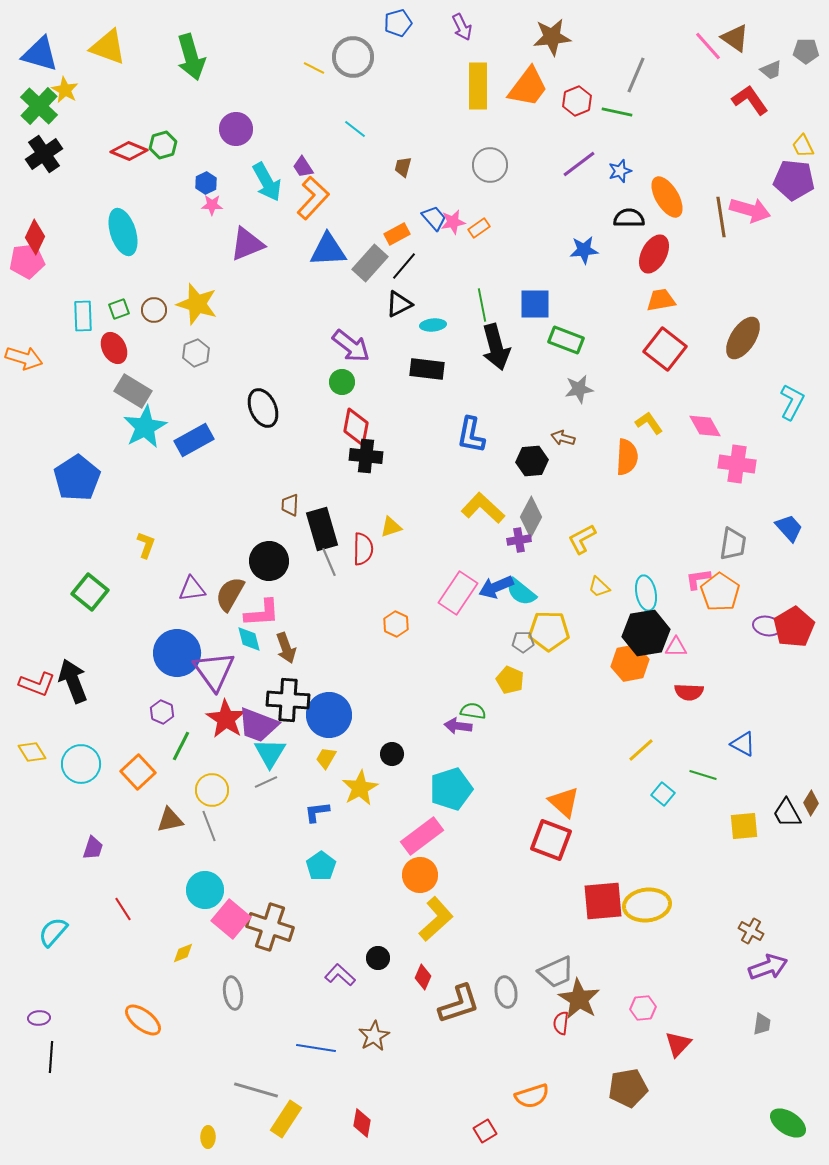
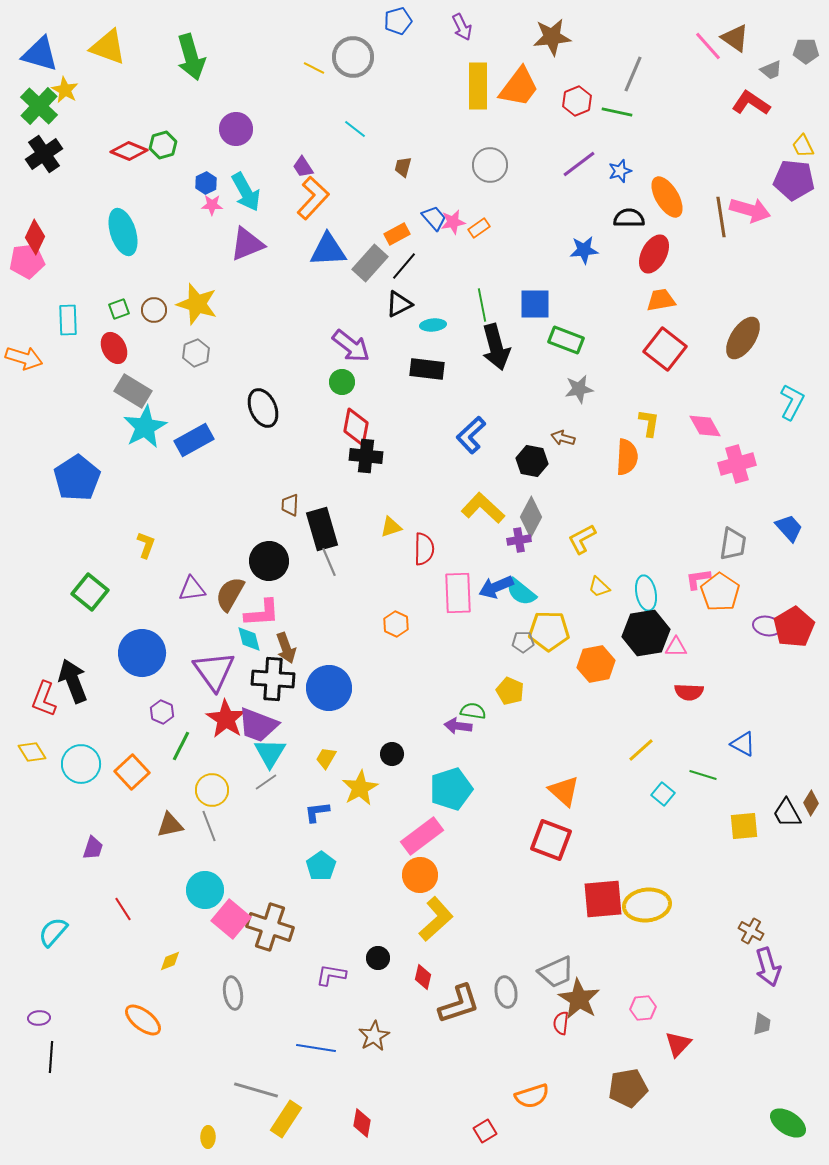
blue pentagon at (398, 23): moved 2 px up
gray line at (636, 75): moved 3 px left, 1 px up
orange trapezoid at (528, 87): moved 9 px left
red L-shape at (750, 100): moved 1 px right, 3 px down; rotated 21 degrees counterclockwise
cyan arrow at (267, 182): moved 21 px left, 10 px down
cyan rectangle at (83, 316): moved 15 px left, 4 px down
yellow L-shape at (649, 423): rotated 44 degrees clockwise
blue L-shape at (471, 435): rotated 36 degrees clockwise
black hexagon at (532, 461): rotated 16 degrees clockwise
pink cross at (737, 464): rotated 24 degrees counterclockwise
red semicircle at (363, 549): moved 61 px right
pink rectangle at (458, 593): rotated 36 degrees counterclockwise
blue circle at (177, 653): moved 35 px left
orange hexagon at (630, 663): moved 34 px left, 1 px down
yellow pentagon at (510, 680): moved 11 px down
red L-shape at (37, 684): moved 7 px right, 15 px down; rotated 90 degrees clockwise
black cross at (288, 700): moved 15 px left, 21 px up
blue circle at (329, 715): moved 27 px up
orange square at (138, 772): moved 6 px left
gray line at (266, 782): rotated 10 degrees counterclockwise
orange triangle at (564, 802): moved 11 px up
brown triangle at (170, 820): moved 5 px down
red square at (603, 901): moved 2 px up
yellow diamond at (183, 953): moved 13 px left, 8 px down
purple arrow at (768, 967): rotated 93 degrees clockwise
purple L-shape at (340, 975): moved 9 px left; rotated 32 degrees counterclockwise
red diamond at (423, 977): rotated 10 degrees counterclockwise
